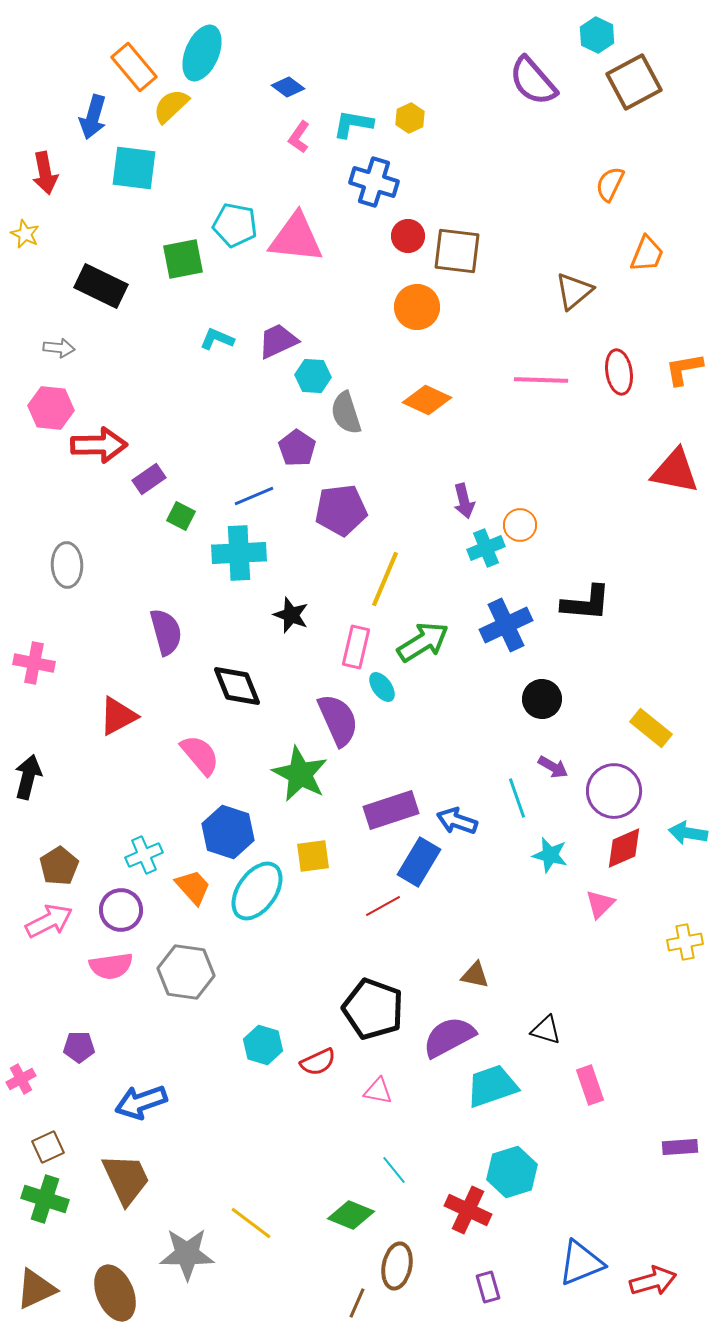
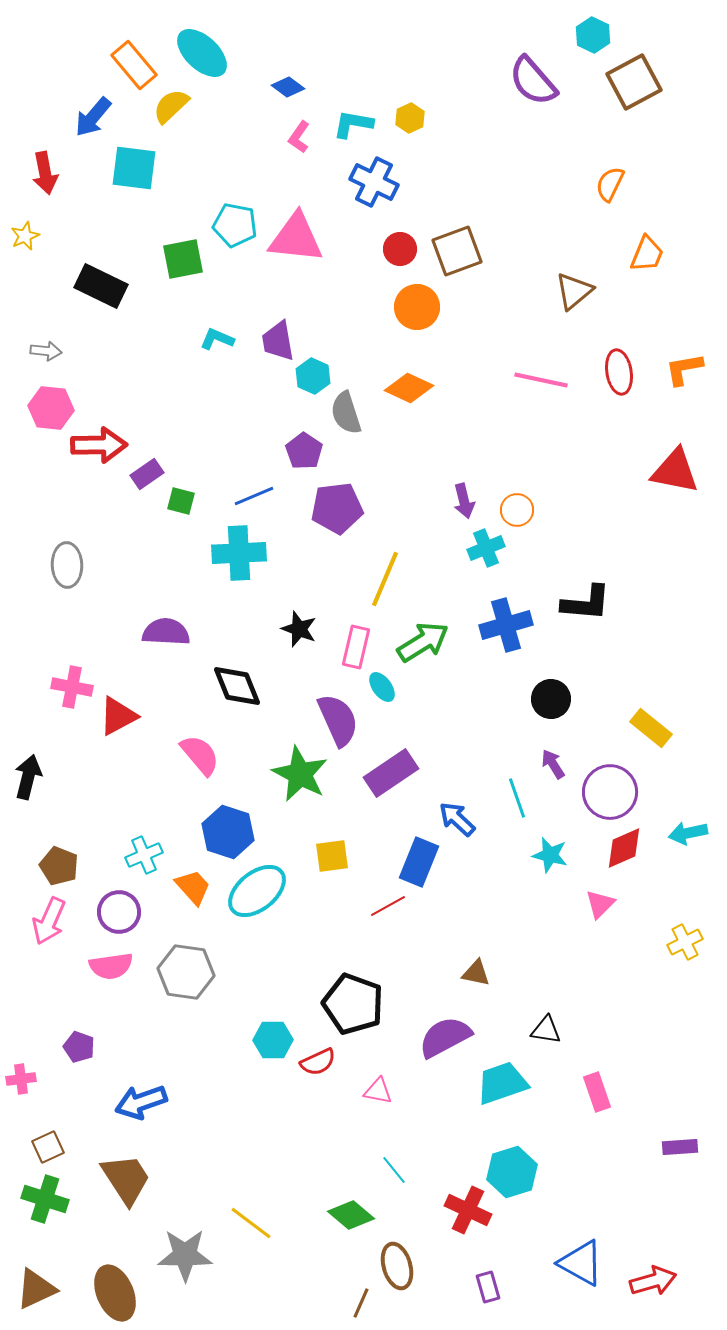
cyan hexagon at (597, 35): moved 4 px left
cyan ellipse at (202, 53): rotated 70 degrees counterclockwise
orange rectangle at (134, 67): moved 2 px up
blue arrow at (93, 117): rotated 24 degrees clockwise
blue cross at (374, 182): rotated 9 degrees clockwise
yellow star at (25, 234): moved 2 px down; rotated 24 degrees clockwise
red circle at (408, 236): moved 8 px left, 13 px down
brown square at (457, 251): rotated 27 degrees counterclockwise
purple trapezoid at (278, 341): rotated 75 degrees counterclockwise
gray arrow at (59, 348): moved 13 px left, 3 px down
cyan hexagon at (313, 376): rotated 20 degrees clockwise
pink line at (541, 380): rotated 10 degrees clockwise
orange diamond at (427, 400): moved 18 px left, 12 px up
purple pentagon at (297, 448): moved 7 px right, 3 px down
purple rectangle at (149, 479): moved 2 px left, 5 px up
purple pentagon at (341, 510): moved 4 px left, 2 px up
green square at (181, 516): moved 15 px up; rotated 12 degrees counterclockwise
orange circle at (520, 525): moved 3 px left, 15 px up
black star at (291, 615): moved 8 px right, 14 px down
blue cross at (506, 625): rotated 9 degrees clockwise
purple semicircle at (166, 632): rotated 72 degrees counterclockwise
pink cross at (34, 663): moved 38 px right, 24 px down
black circle at (542, 699): moved 9 px right
purple arrow at (553, 767): moved 3 px up; rotated 152 degrees counterclockwise
purple circle at (614, 791): moved 4 px left, 1 px down
purple rectangle at (391, 810): moved 37 px up; rotated 16 degrees counterclockwise
blue arrow at (457, 821): moved 2 px up; rotated 24 degrees clockwise
cyan arrow at (688, 833): rotated 21 degrees counterclockwise
yellow square at (313, 856): moved 19 px right
blue rectangle at (419, 862): rotated 9 degrees counterclockwise
brown pentagon at (59, 866): rotated 18 degrees counterclockwise
cyan ellipse at (257, 891): rotated 16 degrees clockwise
red line at (383, 906): moved 5 px right
purple circle at (121, 910): moved 2 px left, 2 px down
pink arrow at (49, 921): rotated 141 degrees clockwise
yellow cross at (685, 942): rotated 16 degrees counterclockwise
brown triangle at (475, 975): moved 1 px right, 2 px up
black pentagon at (373, 1009): moved 20 px left, 5 px up
black triangle at (546, 1030): rotated 8 degrees counterclockwise
purple semicircle at (449, 1037): moved 4 px left
cyan hexagon at (263, 1045): moved 10 px right, 5 px up; rotated 18 degrees counterclockwise
purple pentagon at (79, 1047): rotated 20 degrees clockwise
pink cross at (21, 1079): rotated 20 degrees clockwise
pink rectangle at (590, 1085): moved 7 px right, 7 px down
cyan trapezoid at (492, 1086): moved 10 px right, 3 px up
brown trapezoid at (126, 1179): rotated 8 degrees counterclockwise
green diamond at (351, 1215): rotated 18 degrees clockwise
gray star at (187, 1254): moved 2 px left, 1 px down
blue triangle at (581, 1263): rotated 51 degrees clockwise
brown ellipse at (397, 1266): rotated 27 degrees counterclockwise
brown line at (357, 1303): moved 4 px right
